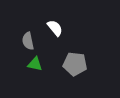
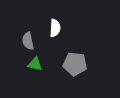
white semicircle: rotated 42 degrees clockwise
